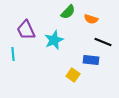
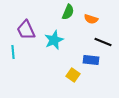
green semicircle: rotated 21 degrees counterclockwise
cyan line: moved 2 px up
